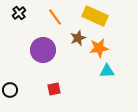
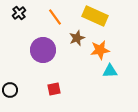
brown star: moved 1 px left
orange star: moved 1 px right, 2 px down
cyan triangle: moved 3 px right
